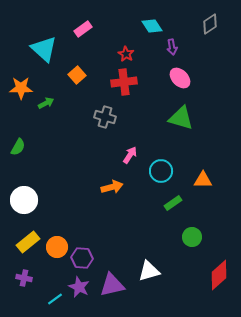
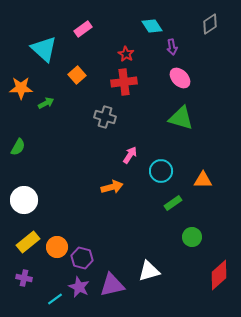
purple hexagon: rotated 10 degrees clockwise
